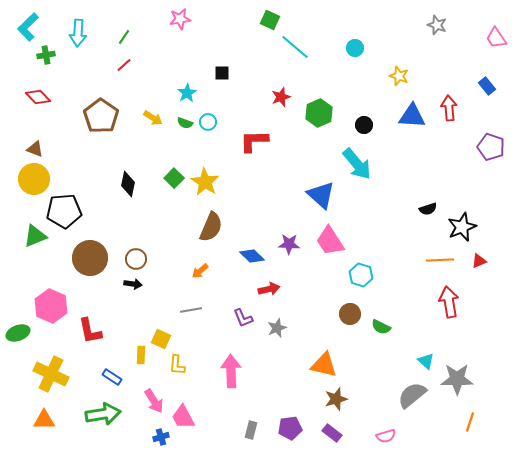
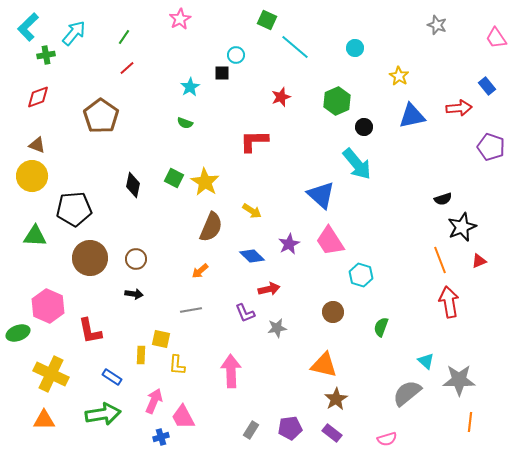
pink star at (180, 19): rotated 20 degrees counterclockwise
green square at (270, 20): moved 3 px left
cyan arrow at (78, 33): moved 4 px left; rotated 144 degrees counterclockwise
red line at (124, 65): moved 3 px right, 3 px down
yellow star at (399, 76): rotated 12 degrees clockwise
cyan star at (187, 93): moved 3 px right, 6 px up
red diamond at (38, 97): rotated 65 degrees counterclockwise
red arrow at (449, 108): moved 10 px right; rotated 90 degrees clockwise
green hexagon at (319, 113): moved 18 px right, 12 px up
blue triangle at (412, 116): rotated 16 degrees counterclockwise
yellow arrow at (153, 118): moved 99 px right, 93 px down
cyan circle at (208, 122): moved 28 px right, 67 px up
black circle at (364, 125): moved 2 px down
brown triangle at (35, 149): moved 2 px right, 4 px up
green square at (174, 178): rotated 18 degrees counterclockwise
yellow circle at (34, 179): moved 2 px left, 3 px up
black diamond at (128, 184): moved 5 px right, 1 px down
black semicircle at (428, 209): moved 15 px right, 10 px up
black pentagon at (64, 211): moved 10 px right, 2 px up
green triangle at (35, 236): rotated 25 degrees clockwise
purple star at (289, 244): rotated 30 degrees counterclockwise
orange line at (440, 260): rotated 72 degrees clockwise
black arrow at (133, 284): moved 1 px right, 10 px down
pink hexagon at (51, 306): moved 3 px left
brown circle at (350, 314): moved 17 px left, 2 px up
purple L-shape at (243, 318): moved 2 px right, 5 px up
green semicircle at (381, 327): rotated 84 degrees clockwise
gray star at (277, 328): rotated 12 degrees clockwise
yellow square at (161, 339): rotated 12 degrees counterclockwise
gray star at (457, 379): moved 2 px right, 1 px down
gray semicircle at (412, 395): moved 5 px left, 2 px up
brown star at (336, 399): rotated 15 degrees counterclockwise
pink arrow at (154, 401): rotated 125 degrees counterclockwise
orange line at (470, 422): rotated 12 degrees counterclockwise
gray rectangle at (251, 430): rotated 18 degrees clockwise
pink semicircle at (386, 436): moved 1 px right, 3 px down
